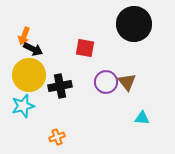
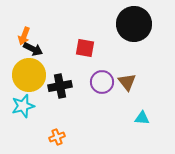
purple circle: moved 4 px left
